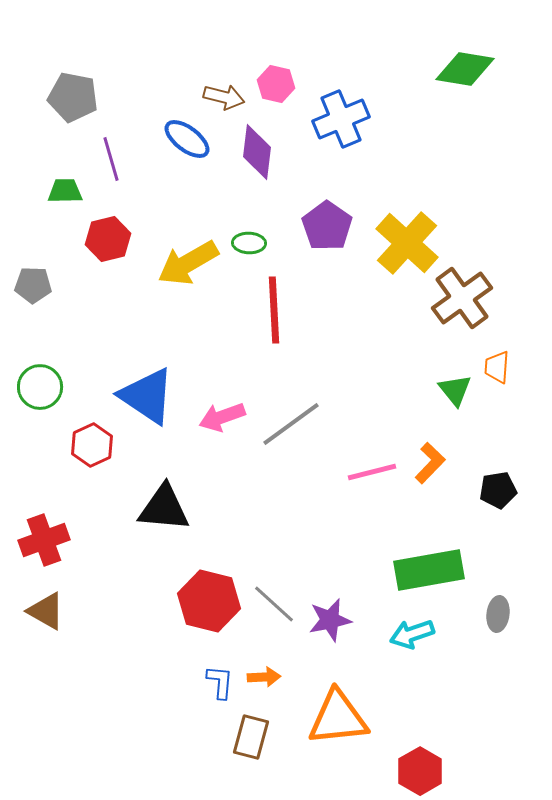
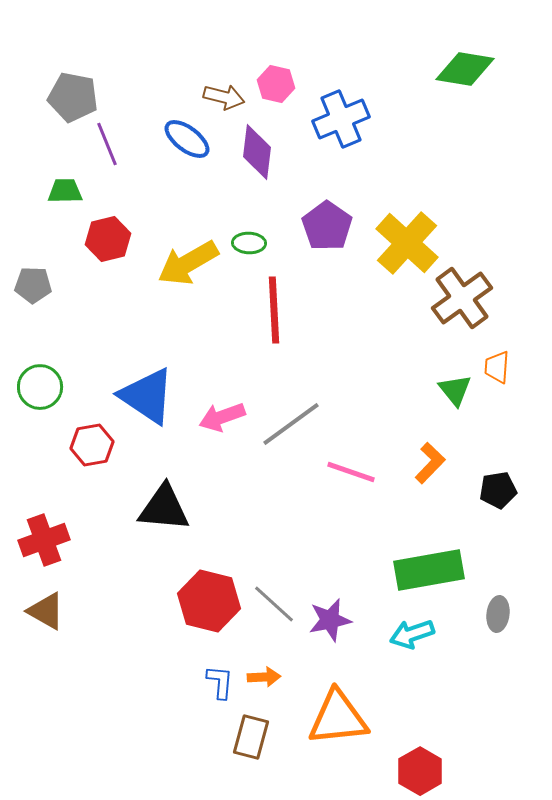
purple line at (111, 159): moved 4 px left, 15 px up; rotated 6 degrees counterclockwise
red hexagon at (92, 445): rotated 15 degrees clockwise
pink line at (372, 472): moved 21 px left; rotated 33 degrees clockwise
